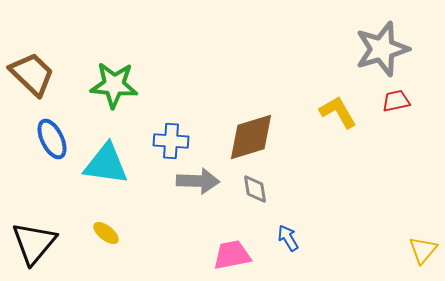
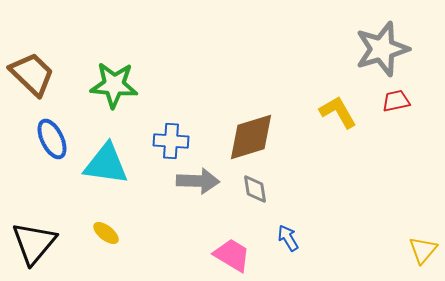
pink trapezoid: rotated 42 degrees clockwise
